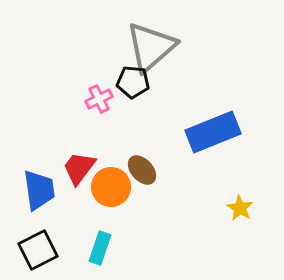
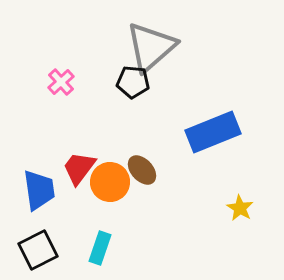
pink cross: moved 38 px left, 17 px up; rotated 16 degrees counterclockwise
orange circle: moved 1 px left, 5 px up
